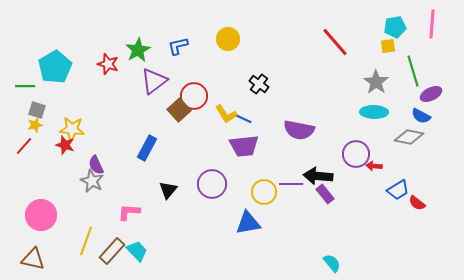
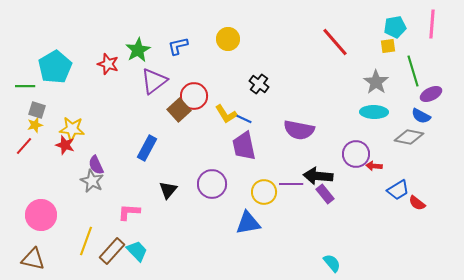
purple trapezoid at (244, 146): rotated 84 degrees clockwise
